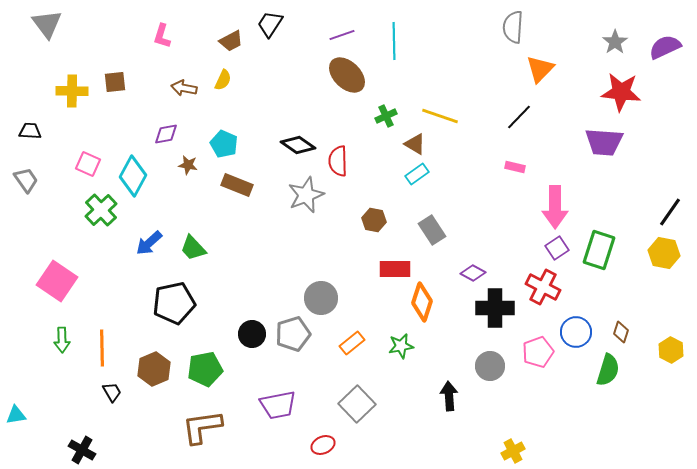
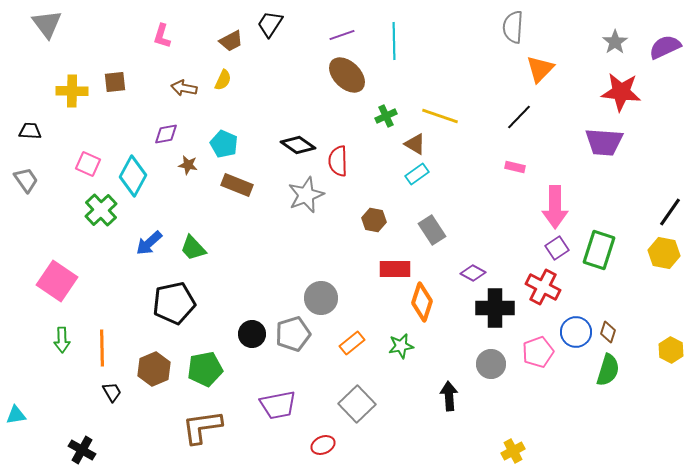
brown diamond at (621, 332): moved 13 px left
gray circle at (490, 366): moved 1 px right, 2 px up
